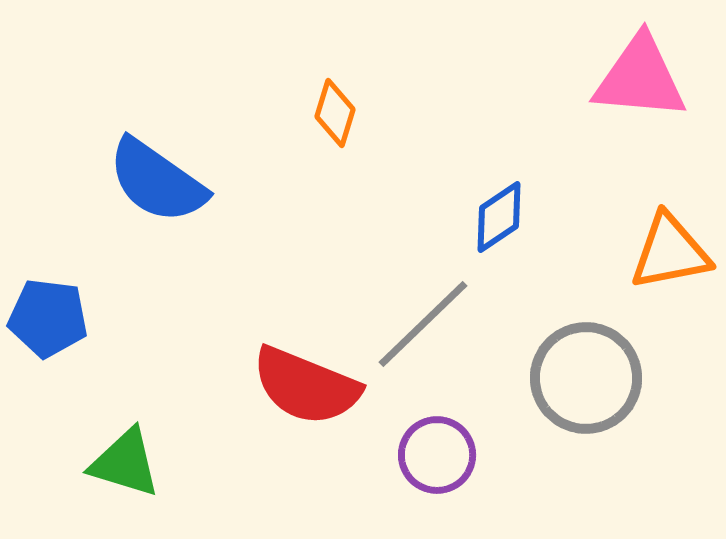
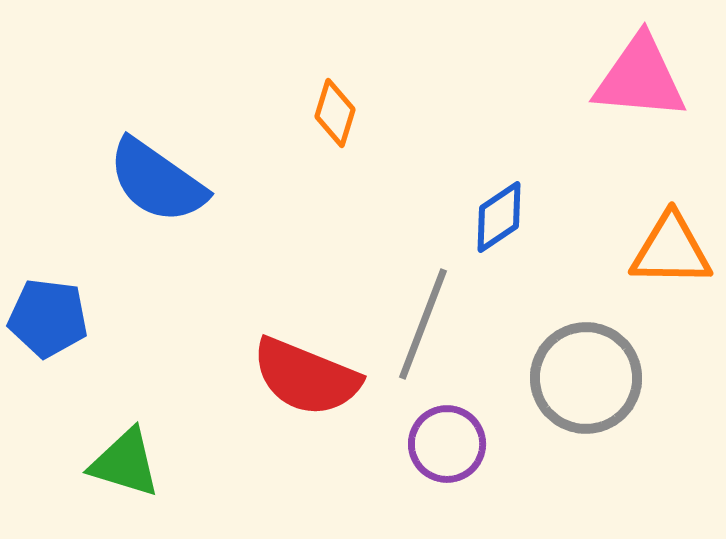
orange triangle: moved 1 px right, 2 px up; rotated 12 degrees clockwise
gray line: rotated 25 degrees counterclockwise
red semicircle: moved 9 px up
purple circle: moved 10 px right, 11 px up
